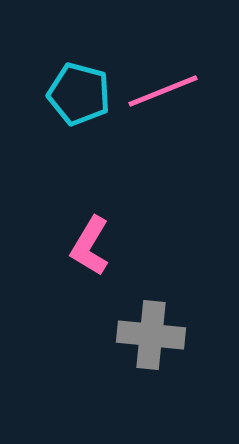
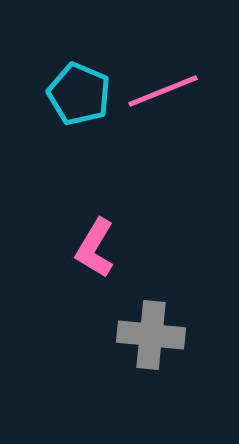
cyan pentagon: rotated 8 degrees clockwise
pink L-shape: moved 5 px right, 2 px down
